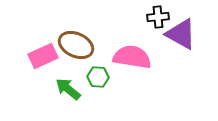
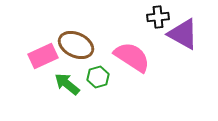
purple triangle: moved 2 px right
pink semicircle: rotated 24 degrees clockwise
green hexagon: rotated 20 degrees counterclockwise
green arrow: moved 1 px left, 5 px up
